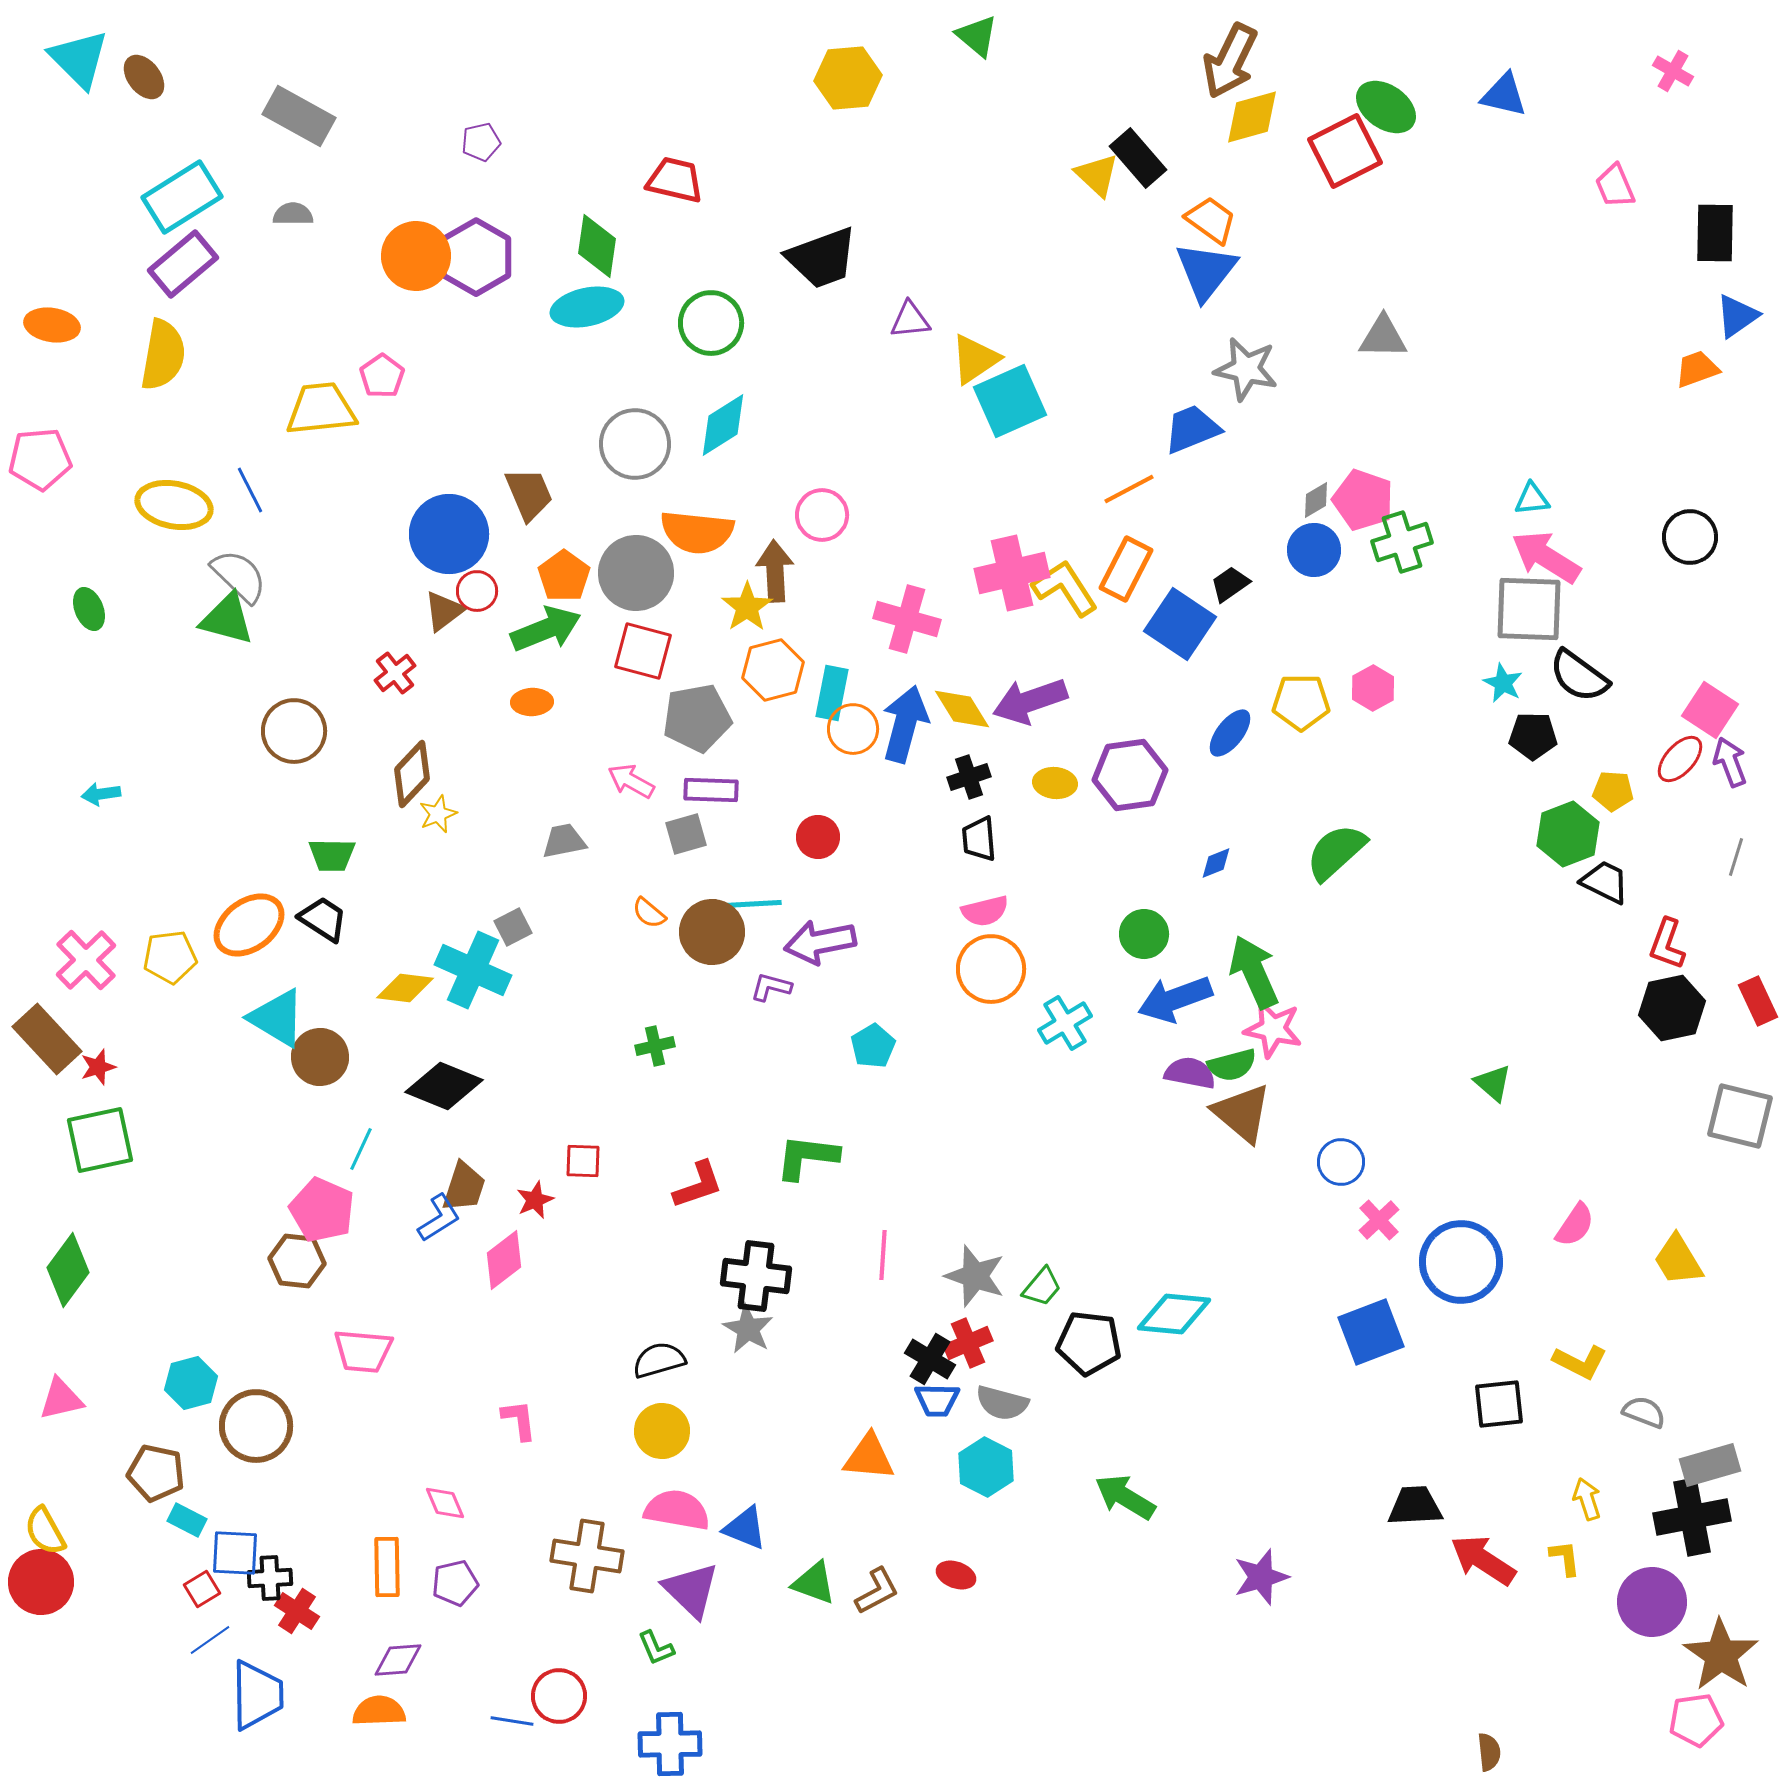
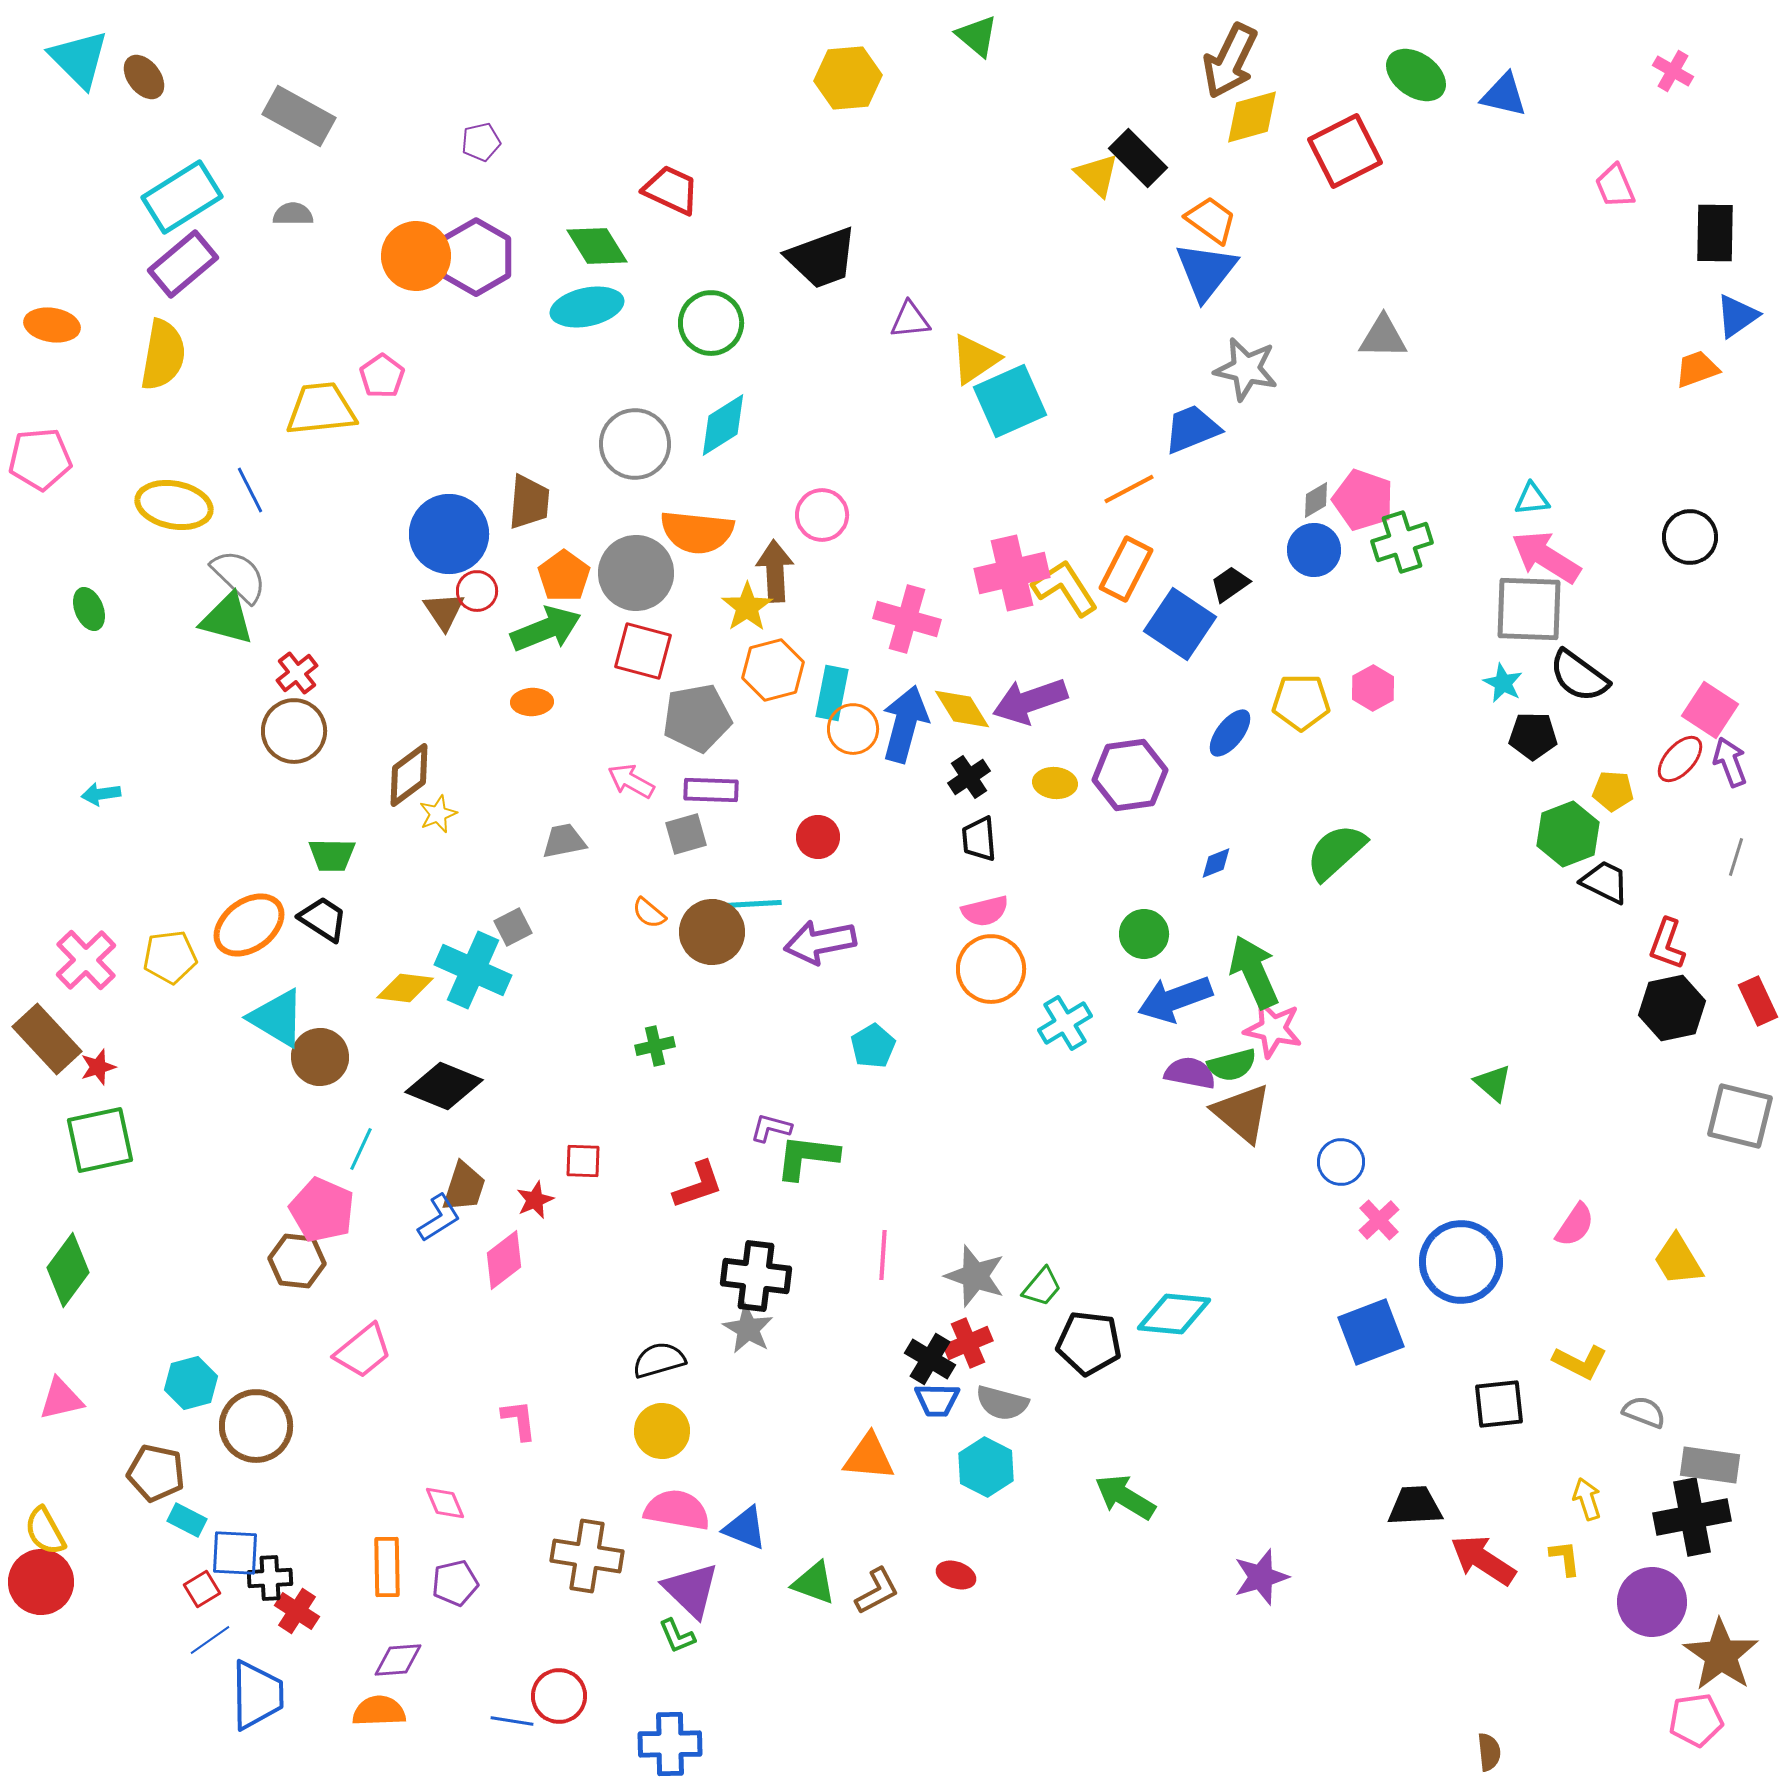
green ellipse at (1386, 107): moved 30 px right, 32 px up
black rectangle at (1138, 158): rotated 4 degrees counterclockwise
red trapezoid at (675, 180): moved 4 px left, 10 px down; rotated 12 degrees clockwise
green diamond at (597, 246): rotated 40 degrees counterclockwise
brown trapezoid at (529, 494): moved 8 px down; rotated 28 degrees clockwise
brown triangle at (444, 611): rotated 27 degrees counterclockwise
red cross at (395, 673): moved 98 px left
brown diamond at (412, 774): moved 3 px left, 1 px down; rotated 10 degrees clockwise
black cross at (969, 777): rotated 15 degrees counterclockwise
purple L-shape at (771, 987): moved 141 px down
pink trapezoid at (363, 1351): rotated 44 degrees counterclockwise
gray rectangle at (1710, 1465): rotated 24 degrees clockwise
green L-shape at (656, 1648): moved 21 px right, 12 px up
